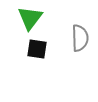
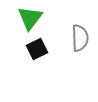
black square: rotated 35 degrees counterclockwise
